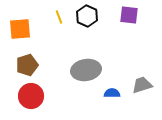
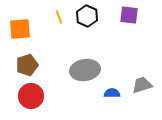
gray ellipse: moved 1 px left
